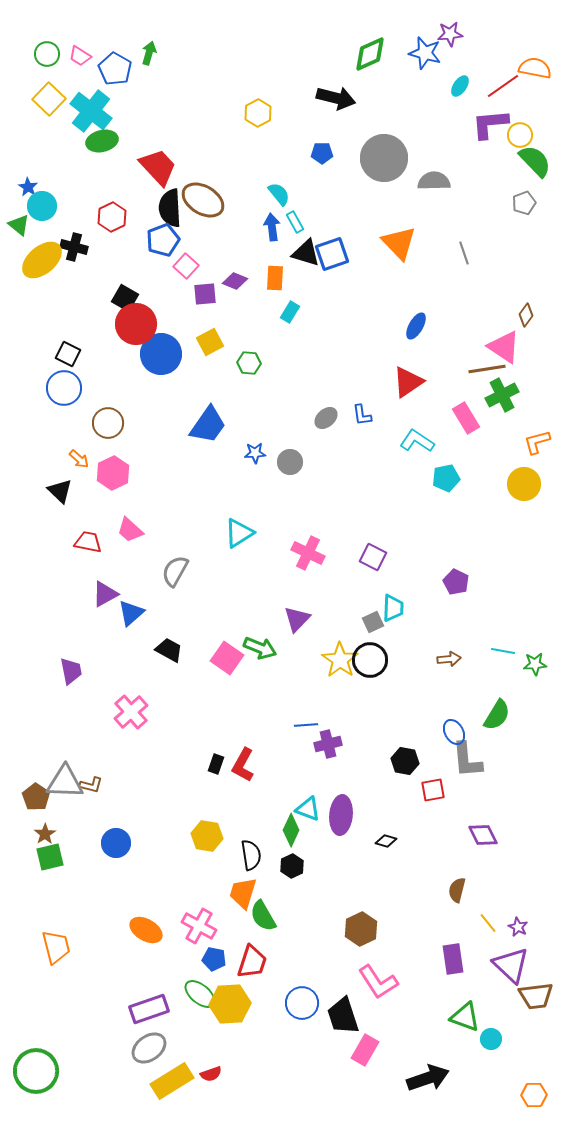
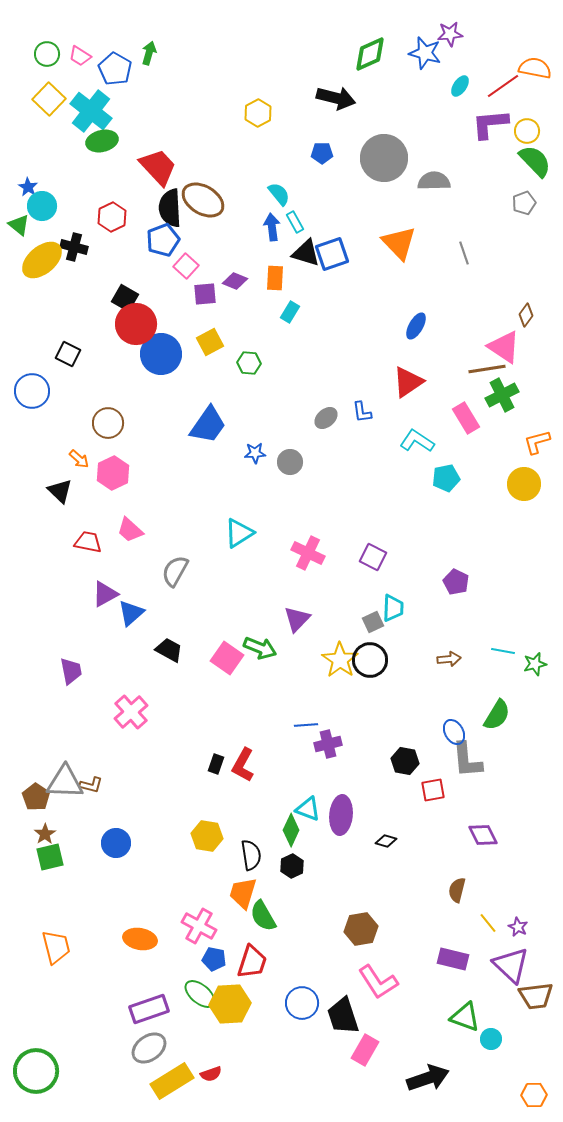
yellow circle at (520, 135): moved 7 px right, 4 px up
blue circle at (64, 388): moved 32 px left, 3 px down
blue L-shape at (362, 415): moved 3 px up
green star at (535, 664): rotated 10 degrees counterclockwise
brown hexagon at (361, 929): rotated 16 degrees clockwise
orange ellipse at (146, 930): moved 6 px left, 9 px down; rotated 20 degrees counterclockwise
purple rectangle at (453, 959): rotated 68 degrees counterclockwise
